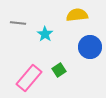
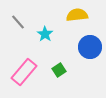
gray line: moved 1 px up; rotated 42 degrees clockwise
pink rectangle: moved 5 px left, 6 px up
